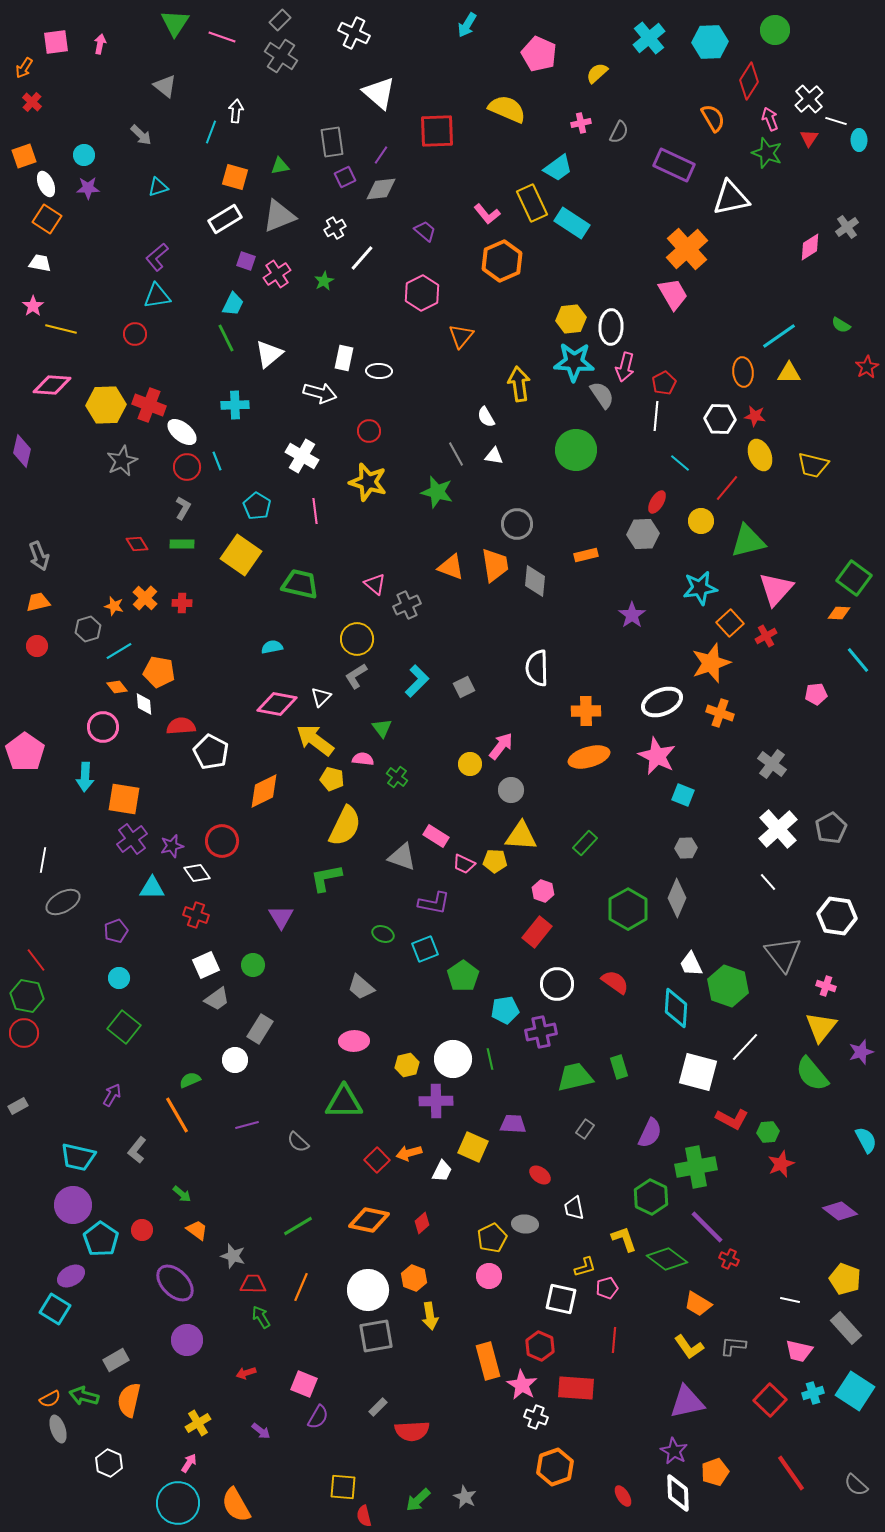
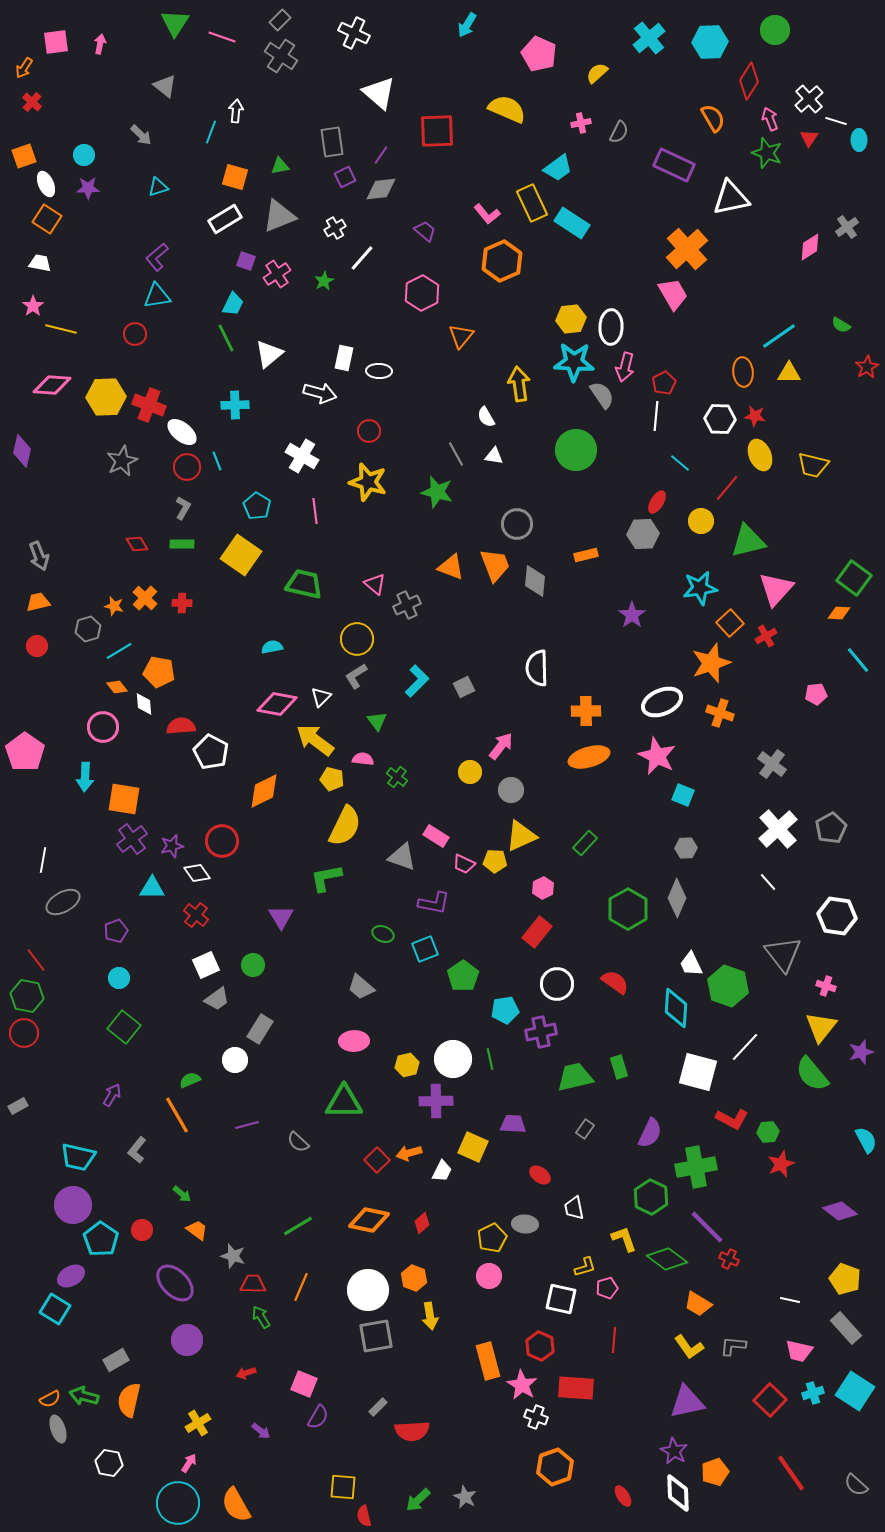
yellow hexagon at (106, 405): moved 8 px up
orange trapezoid at (495, 565): rotated 12 degrees counterclockwise
green trapezoid at (300, 584): moved 4 px right
green triangle at (382, 728): moved 5 px left, 7 px up
yellow circle at (470, 764): moved 8 px down
yellow triangle at (521, 836): rotated 28 degrees counterclockwise
pink hexagon at (543, 891): moved 3 px up; rotated 15 degrees clockwise
red cross at (196, 915): rotated 20 degrees clockwise
white hexagon at (109, 1463): rotated 12 degrees counterclockwise
